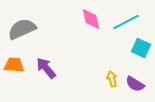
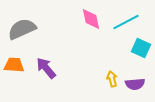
purple semicircle: rotated 36 degrees counterclockwise
